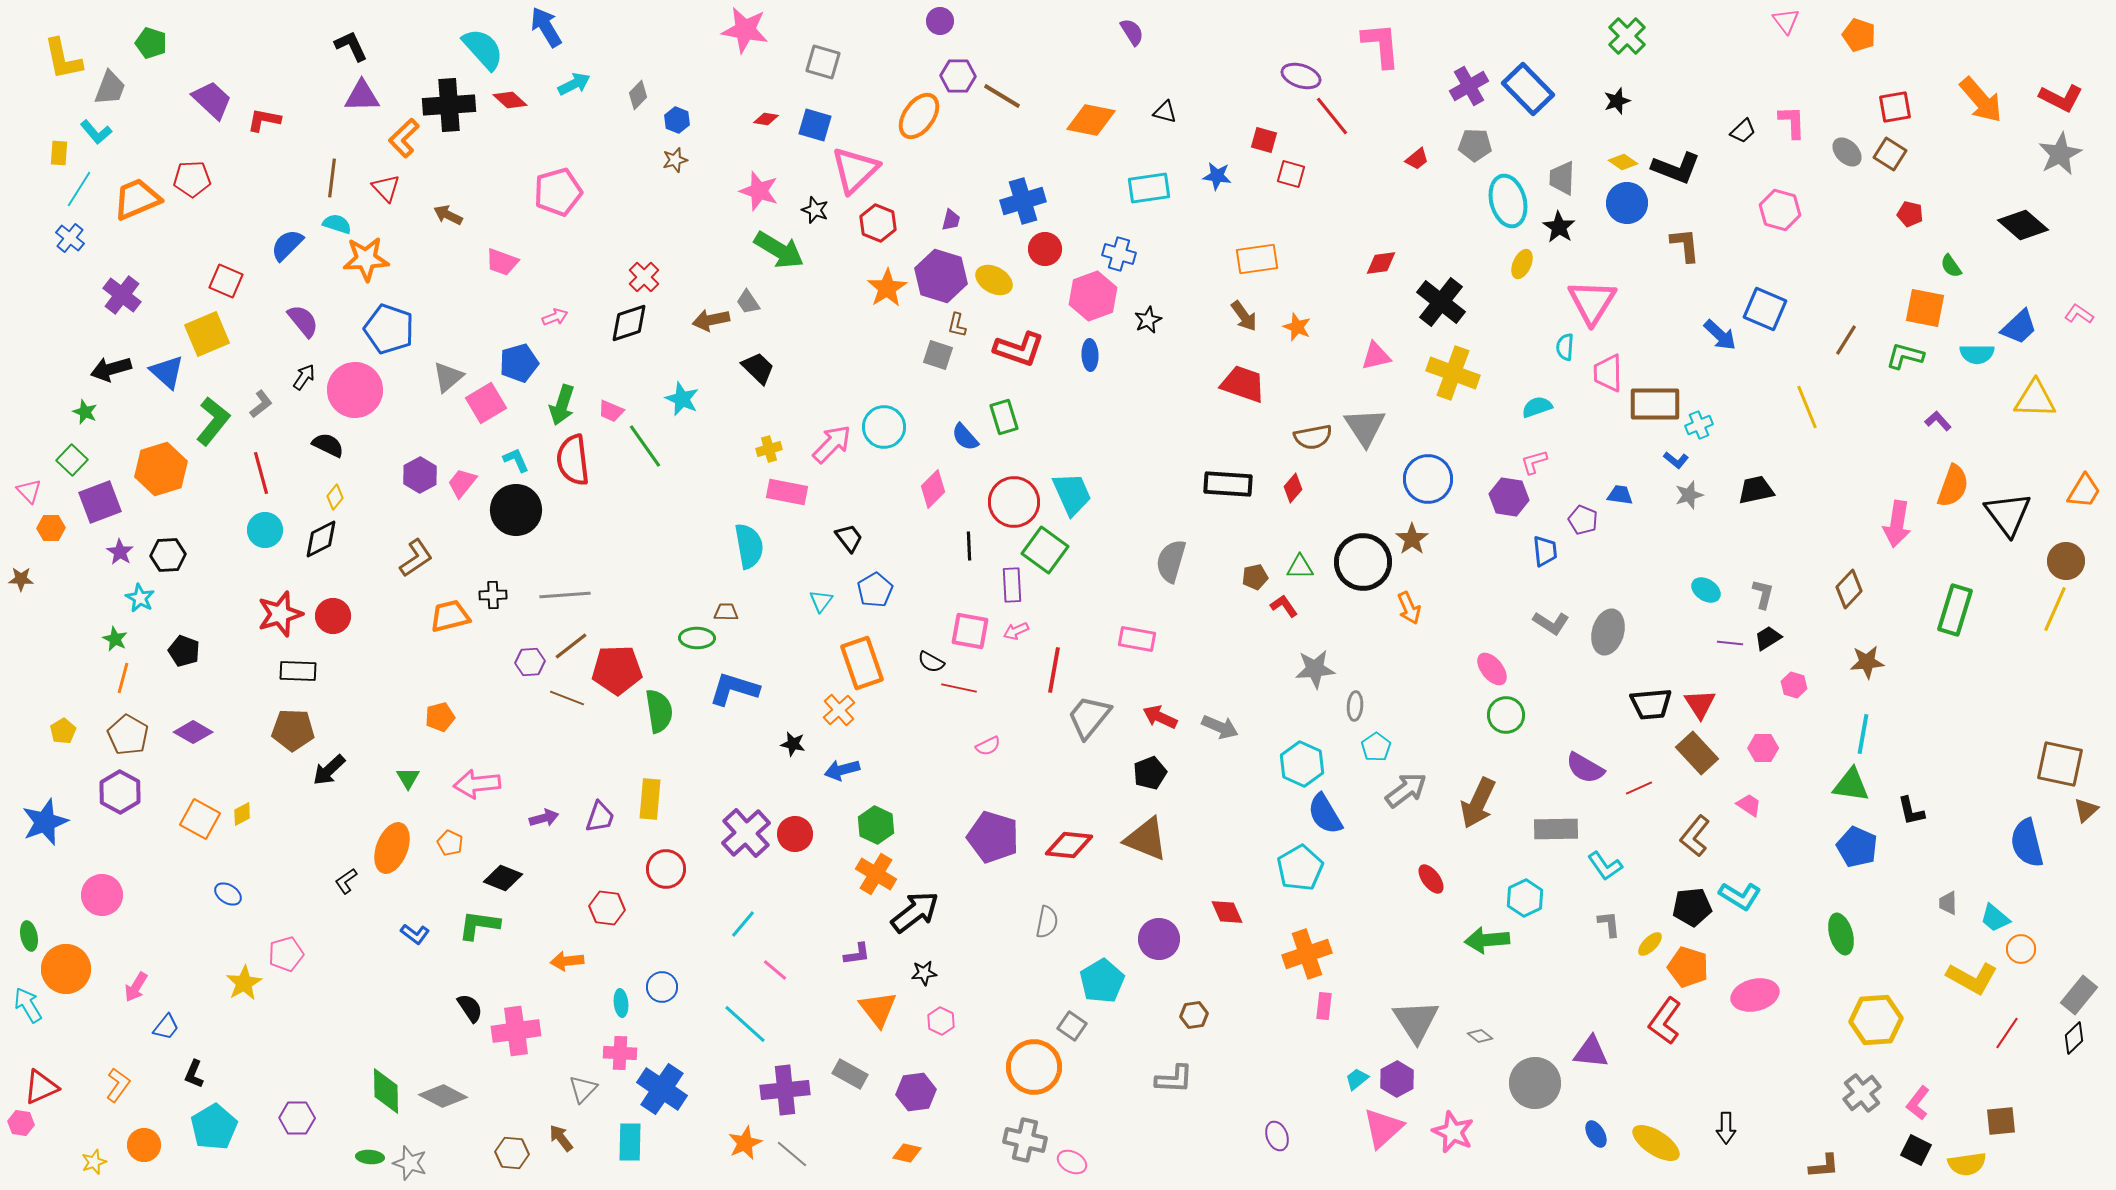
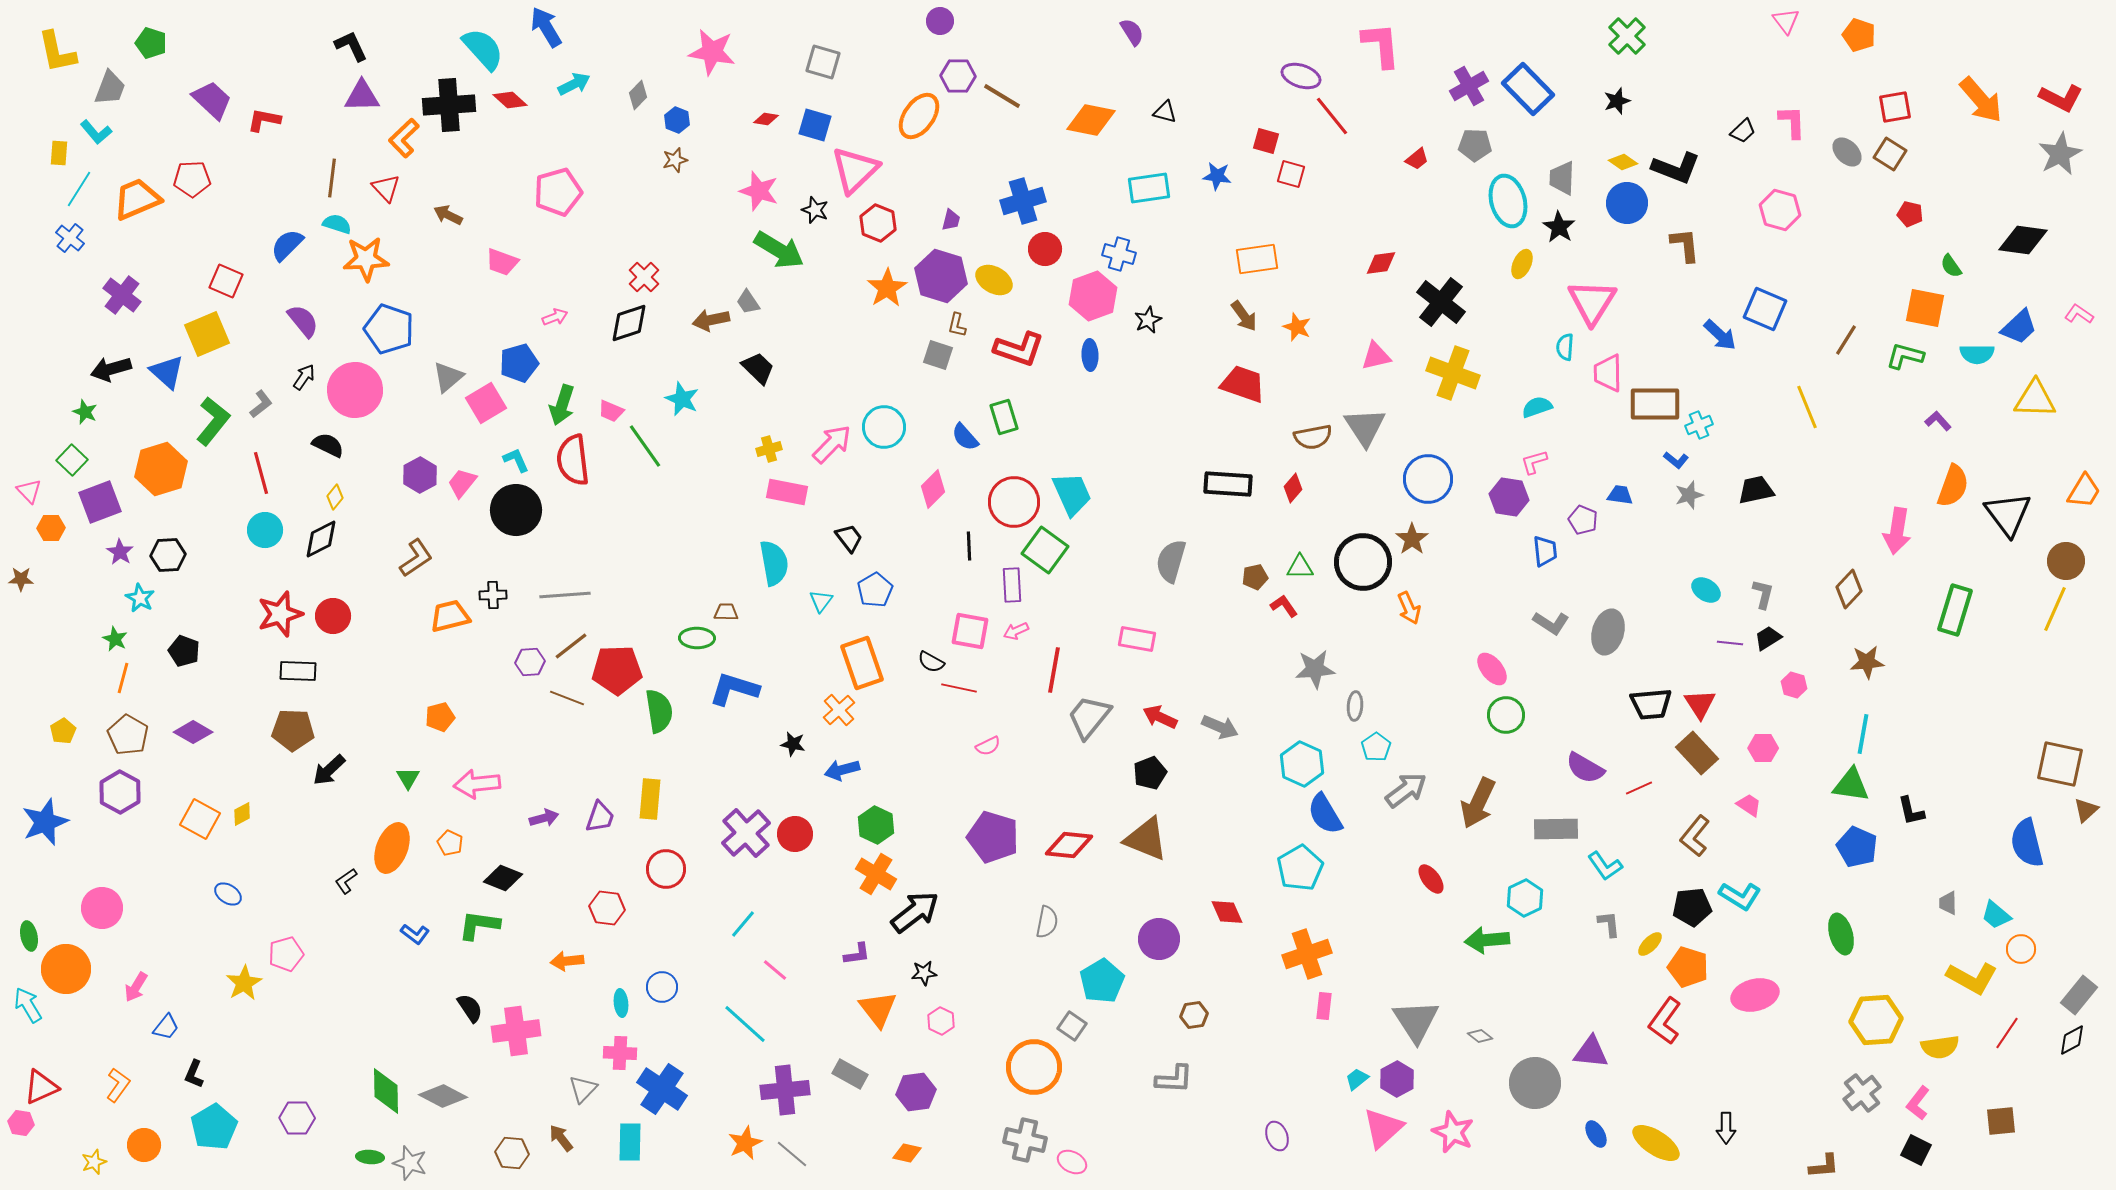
pink star at (745, 30): moved 33 px left, 22 px down
yellow L-shape at (63, 59): moved 6 px left, 7 px up
red square at (1264, 140): moved 2 px right, 1 px down
black diamond at (2023, 225): moved 15 px down; rotated 33 degrees counterclockwise
pink arrow at (1897, 524): moved 7 px down
cyan semicircle at (749, 546): moved 25 px right, 17 px down
pink circle at (102, 895): moved 13 px down
cyan trapezoid at (1995, 918): moved 1 px right, 3 px up
black diamond at (2074, 1038): moved 2 px left, 2 px down; rotated 16 degrees clockwise
yellow semicircle at (1967, 1164): moved 27 px left, 117 px up
